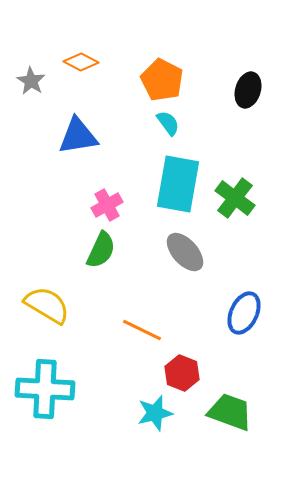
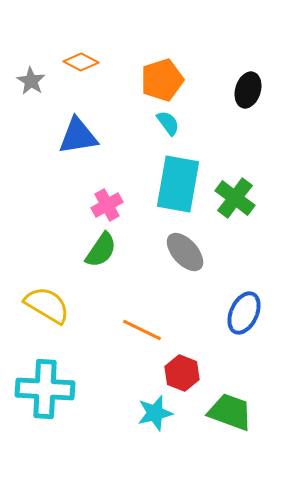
orange pentagon: rotated 27 degrees clockwise
green semicircle: rotated 9 degrees clockwise
